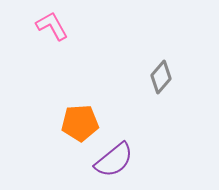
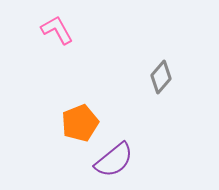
pink L-shape: moved 5 px right, 4 px down
orange pentagon: rotated 18 degrees counterclockwise
